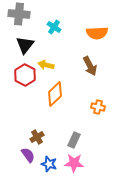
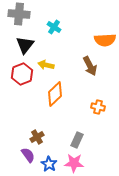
orange semicircle: moved 8 px right, 7 px down
red hexagon: moved 3 px left, 1 px up; rotated 10 degrees clockwise
gray rectangle: moved 3 px right
blue star: rotated 14 degrees clockwise
